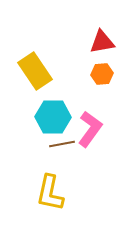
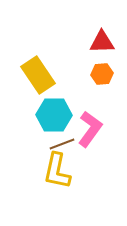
red triangle: rotated 8 degrees clockwise
yellow rectangle: moved 3 px right, 4 px down
cyan hexagon: moved 1 px right, 2 px up
brown line: rotated 10 degrees counterclockwise
yellow L-shape: moved 7 px right, 22 px up
